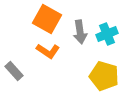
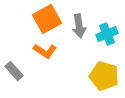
orange square: rotated 32 degrees clockwise
gray arrow: moved 1 px left, 6 px up
orange L-shape: moved 3 px left
